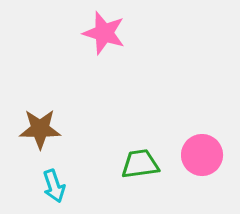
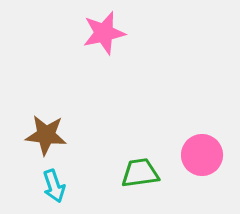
pink star: rotated 30 degrees counterclockwise
brown star: moved 6 px right, 6 px down; rotated 6 degrees clockwise
green trapezoid: moved 9 px down
